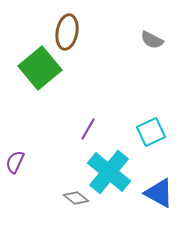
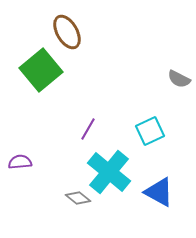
brown ellipse: rotated 40 degrees counterclockwise
gray semicircle: moved 27 px right, 39 px down
green square: moved 1 px right, 2 px down
cyan square: moved 1 px left, 1 px up
purple semicircle: moved 5 px right; rotated 60 degrees clockwise
blue triangle: moved 1 px up
gray diamond: moved 2 px right
